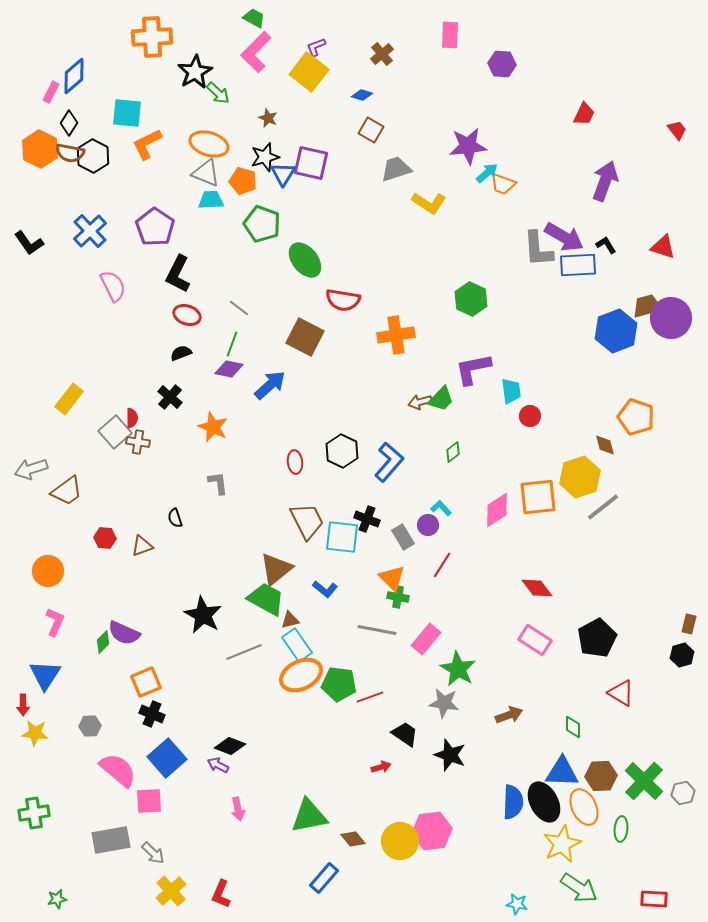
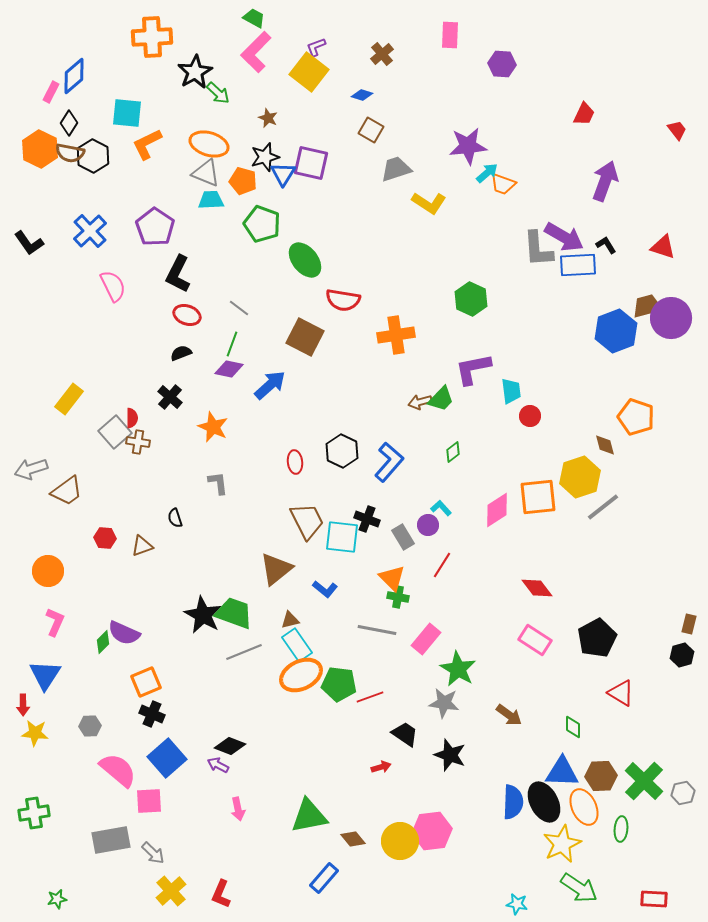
green trapezoid at (266, 599): moved 32 px left, 14 px down; rotated 9 degrees counterclockwise
brown arrow at (509, 715): rotated 56 degrees clockwise
